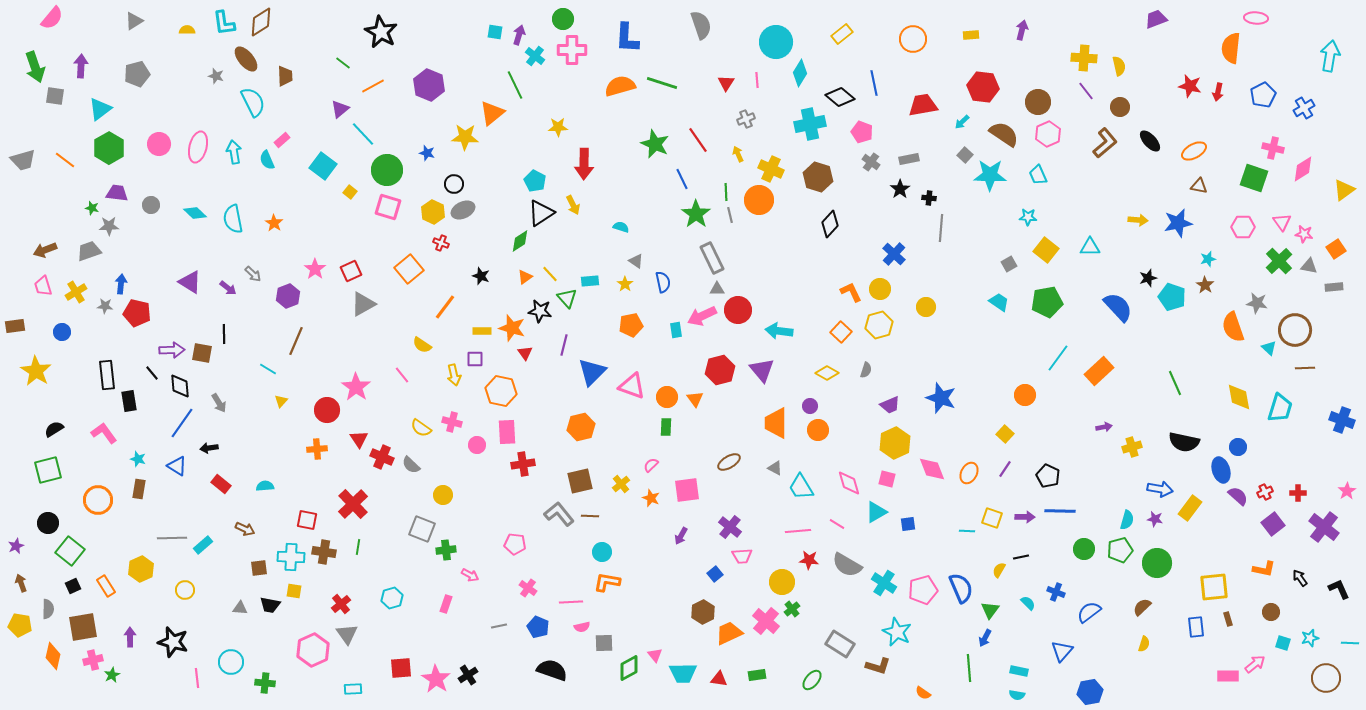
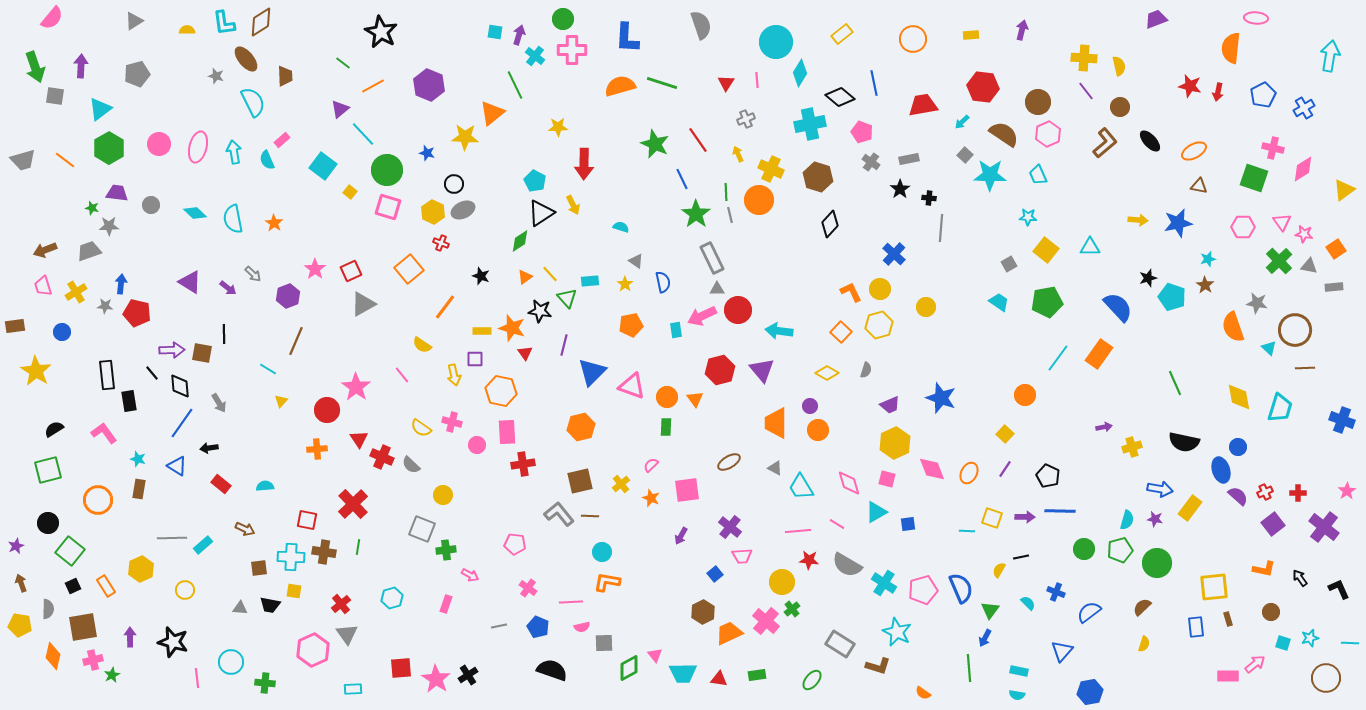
orange rectangle at (1099, 371): moved 17 px up; rotated 12 degrees counterclockwise
